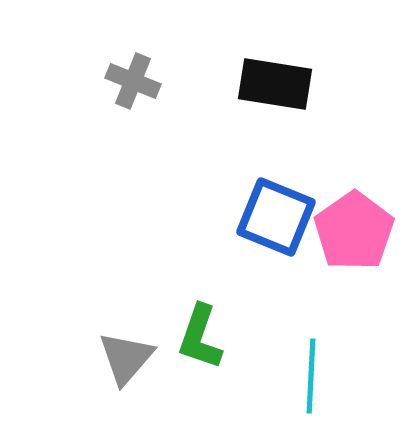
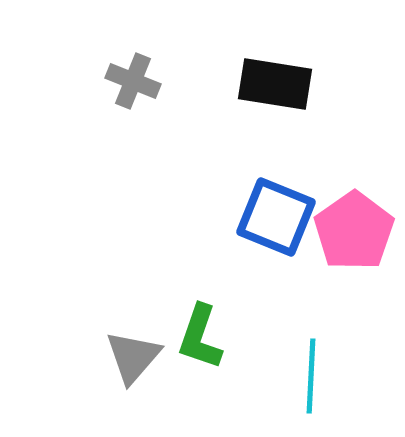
gray triangle: moved 7 px right, 1 px up
